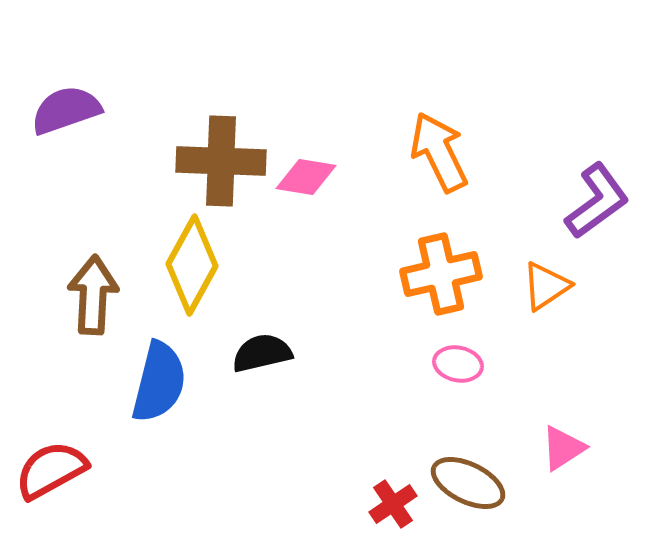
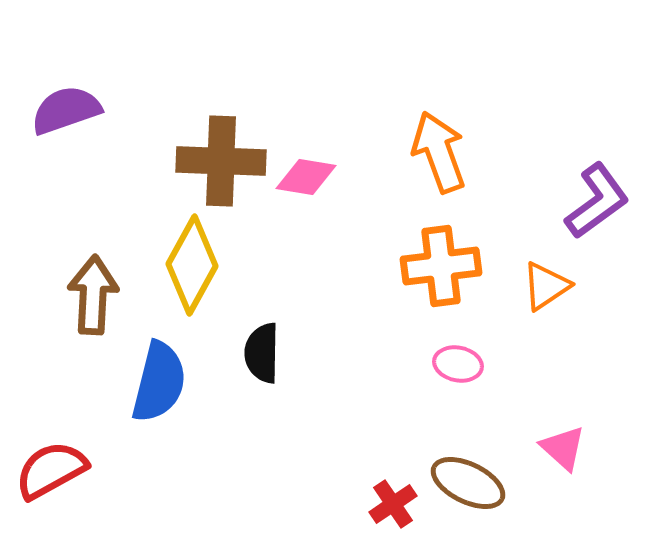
orange arrow: rotated 6 degrees clockwise
orange cross: moved 8 px up; rotated 6 degrees clockwise
black semicircle: rotated 76 degrees counterclockwise
pink triangle: rotated 45 degrees counterclockwise
